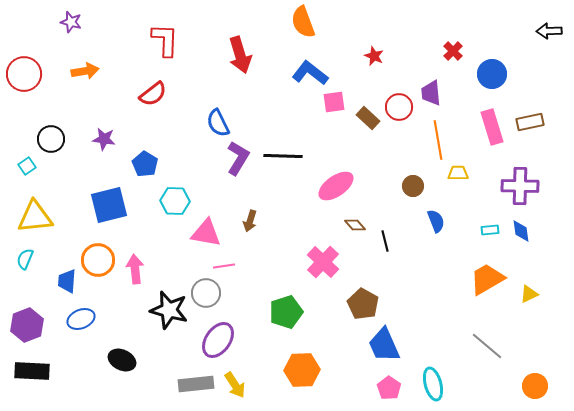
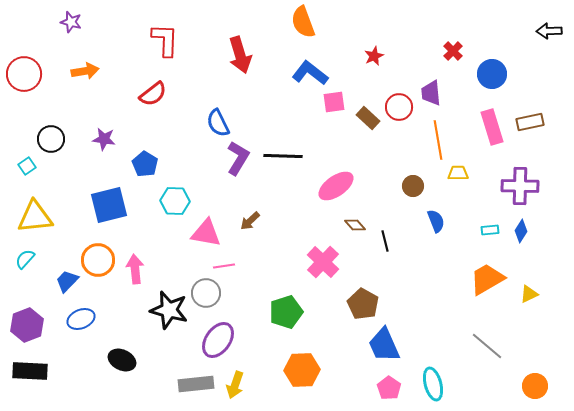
red star at (374, 56): rotated 24 degrees clockwise
brown arrow at (250, 221): rotated 30 degrees clockwise
blue diamond at (521, 231): rotated 40 degrees clockwise
cyan semicircle at (25, 259): rotated 20 degrees clockwise
blue trapezoid at (67, 281): rotated 40 degrees clockwise
black rectangle at (32, 371): moved 2 px left
yellow arrow at (235, 385): rotated 52 degrees clockwise
